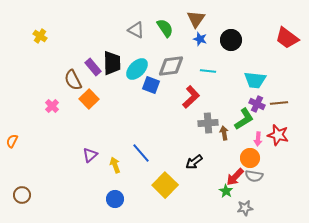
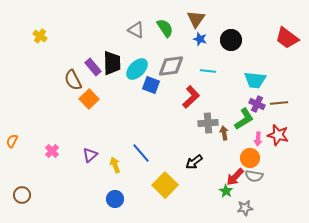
pink cross: moved 45 px down
